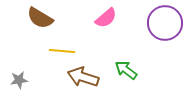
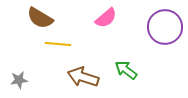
purple circle: moved 4 px down
yellow line: moved 4 px left, 7 px up
